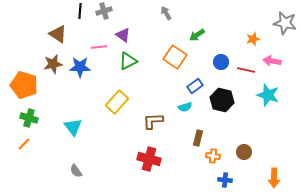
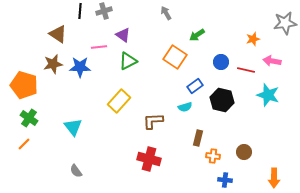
gray star: rotated 20 degrees counterclockwise
yellow rectangle: moved 2 px right, 1 px up
green cross: rotated 18 degrees clockwise
